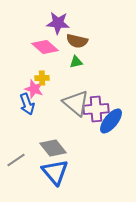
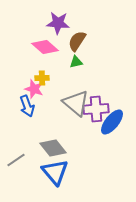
brown semicircle: rotated 110 degrees clockwise
blue arrow: moved 2 px down
blue ellipse: moved 1 px right, 1 px down
